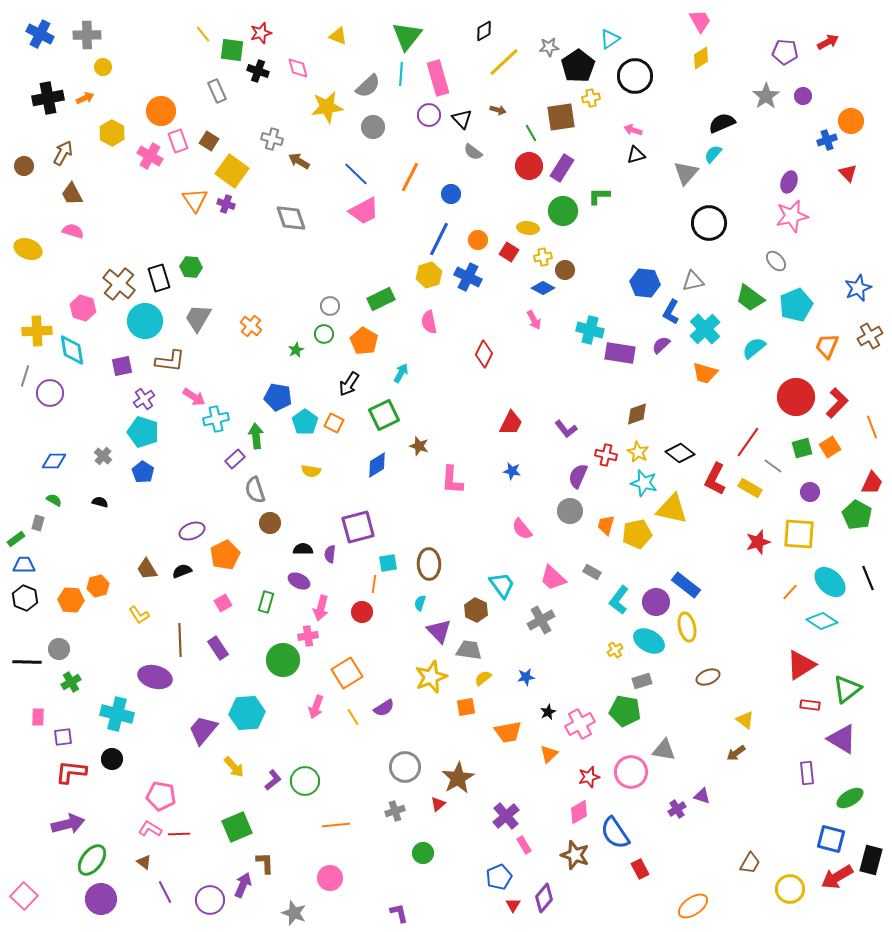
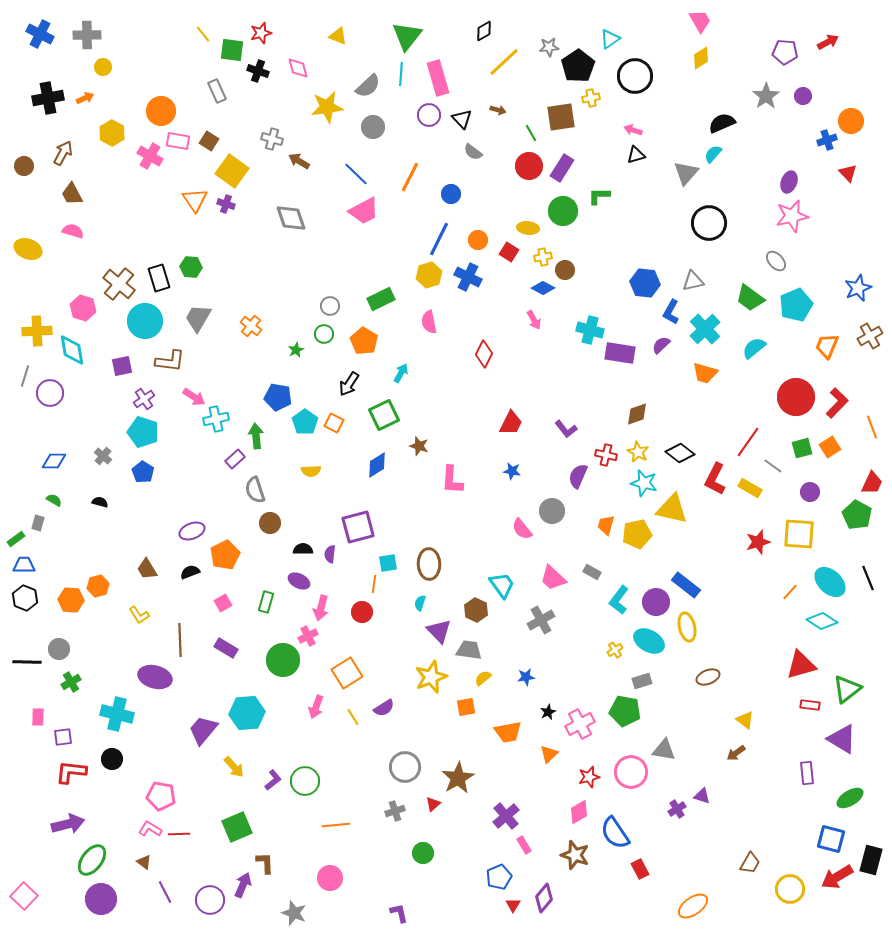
pink rectangle at (178, 141): rotated 60 degrees counterclockwise
yellow semicircle at (311, 471): rotated 12 degrees counterclockwise
gray circle at (570, 511): moved 18 px left
black semicircle at (182, 571): moved 8 px right, 1 px down
pink cross at (308, 636): rotated 18 degrees counterclockwise
purple rectangle at (218, 648): moved 8 px right; rotated 25 degrees counterclockwise
red triangle at (801, 665): rotated 16 degrees clockwise
red triangle at (438, 804): moved 5 px left
